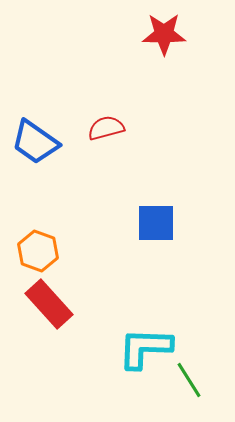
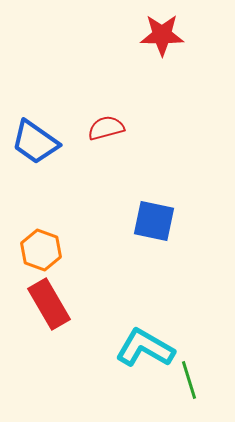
red star: moved 2 px left, 1 px down
blue square: moved 2 px left, 2 px up; rotated 12 degrees clockwise
orange hexagon: moved 3 px right, 1 px up
red rectangle: rotated 12 degrees clockwise
cyan L-shape: rotated 28 degrees clockwise
green line: rotated 15 degrees clockwise
